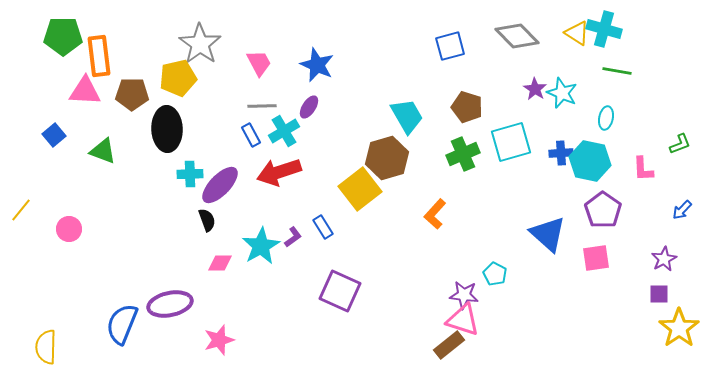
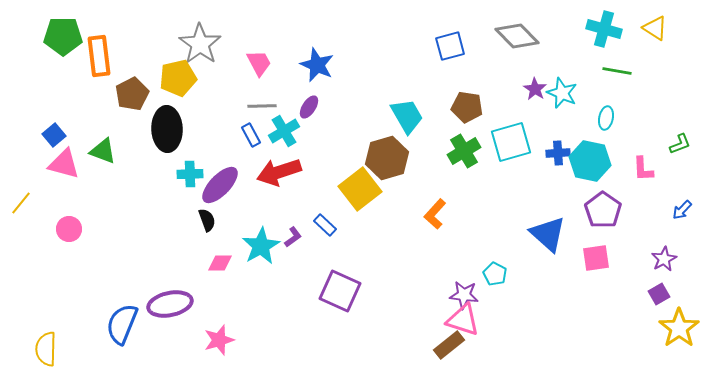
yellow triangle at (577, 33): moved 78 px right, 5 px up
pink triangle at (85, 91): moved 21 px left, 73 px down; rotated 12 degrees clockwise
brown pentagon at (132, 94): rotated 28 degrees counterclockwise
brown pentagon at (467, 107): rotated 8 degrees counterclockwise
blue cross at (561, 153): moved 3 px left
green cross at (463, 154): moved 1 px right, 3 px up; rotated 8 degrees counterclockwise
yellow line at (21, 210): moved 7 px up
blue rectangle at (323, 227): moved 2 px right, 2 px up; rotated 15 degrees counterclockwise
purple square at (659, 294): rotated 30 degrees counterclockwise
yellow semicircle at (46, 347): moved 2 px down
